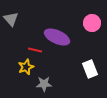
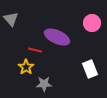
yellow star: rotated 14 degrees counterclockwise
